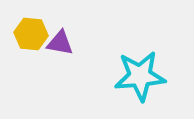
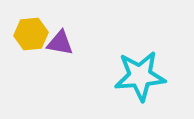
yellow hexagon: rotated 12 degrees counterclockwise
